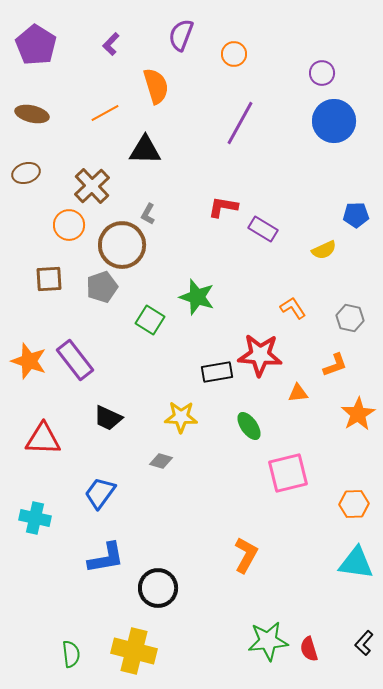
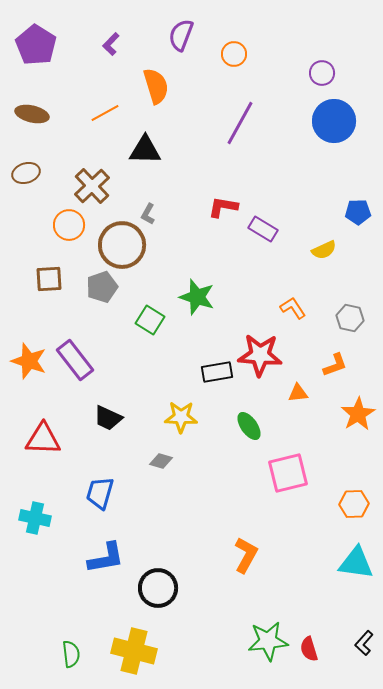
blue pentagon at (356, 215): moved 2 px right, 3 px up
blue trapezoid at (100, 493): rotated 20 degrees counterclockwise
